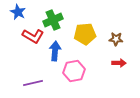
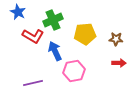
blue arrow: rotated 30 degrees counterclockwise
